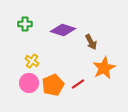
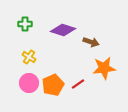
brown arrow: rotated 42 degrees counterclockwise
yellow cross: moved 3 px left, 4 px up
orange star: rotated 20 degrees clockwise
